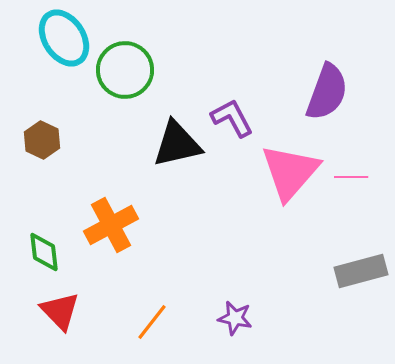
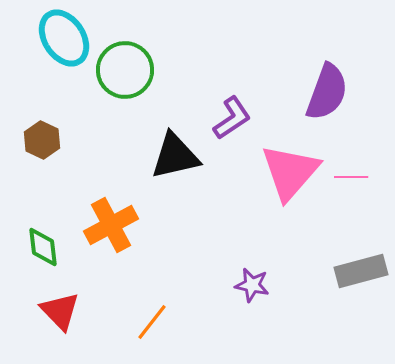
purple L-shape: rotated 84 degrees clockwise
black triangle: moved 2 px left, 12 px down
green diamond: moved 1 px left, 5 px up
purple star: moved 17 px right, 33 px up
